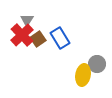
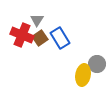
gray triangle: moved 10 px right
red cross: rotated 25 degrees counterclockwise
brown square: moved 2 px right, 1 px up
